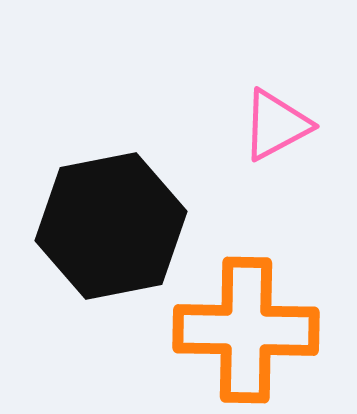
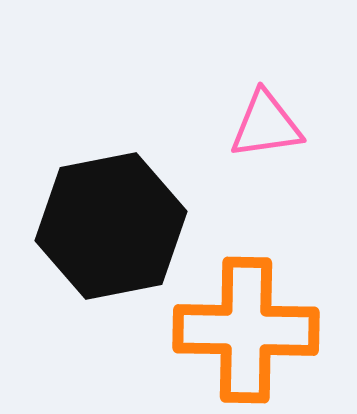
pink triangle: moved 10 px left; rotated 20 degrees clockwise
